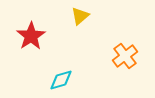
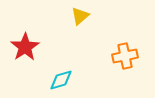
red star: moved 6 px left, 11 px down
orange cross: rotated 25 degrees clockwise
